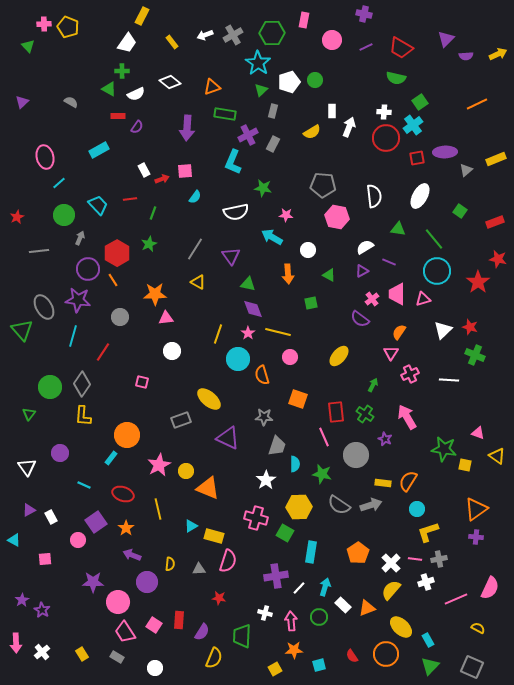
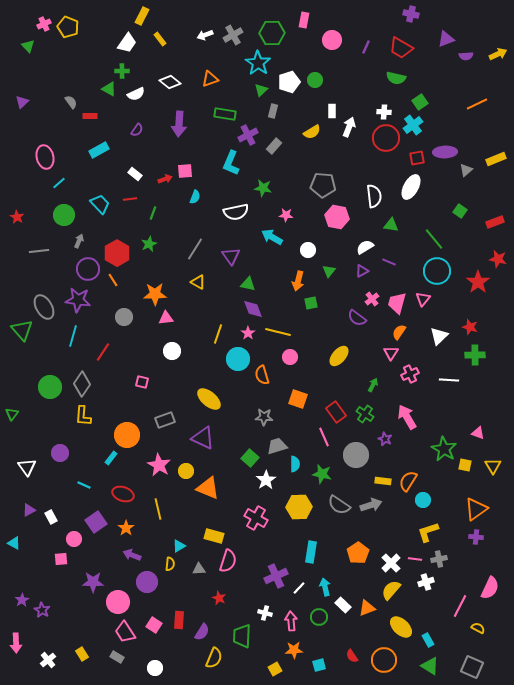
purple cross at (364, 14): moved 47 px right
pink cross at (44, 24): rotated 24 degrees counterclockwise
purple triangle at (446, 39): rotated 24 degrees clockwise
yellow rectangle at (172, 42): moved 12 px left, 3 px up
purple line at (366, 47): rotated 40 degrees counterclockwise
orange triangle at (212, 87): moved 2 px left, 8 px up
gray semicircle at (71, 102): rotated 24 degrees clockwise
red rectangle at (118, 116): moved 28 px left
purple semicircle at (137, 127): moved 3 px down
purple arrow at (187, 128): moved 8 px left, 4 px up
gray rectangle at (273, 144): moved 1 px right, 2 px down; rotated 14 degrees clockwise
cyan L-shape at (233, 162): moved 2 px left, 1 px down
white rectangle at (144, 170): moved 9 px left, 4 px down; rotated 24 degrees counterclockwise
red arrow at (162, 179): moved 3 px right
white ellipse at (420, 196): moved 9 px left, 9 px up
cyan semicircle at (195, 197): rotated 16 degrees counterclockwise
cyan trapezoid at (98, 205): moved 2 px right, 1 px up
red star at (17, 217): rotated 16 degrees counterclockwise
green triangle at (398, 229): moved 7 px left, 4 px up
gray arrow at (80, 238): moved 1 px left, 3 px down
orange arrow at (288, 274): moved 10 px right, 7 px down; rotated 18 degrees clockwise
green triangle at (329, 275): moved 4 px up; rotated 40 degrees clockwise
pink trapezoid at (397, 294): moved 9 px down; rotated 15 degrees clockwise
pink triangle at (423, 299): rotated 35 degrees counterclockwise
gray circle at (120, 317): moved 4 px right
purple semicircle at (360, 319): moved 3 px left, 1 px up
white triangle at (443, 330): moved 4 px left, 6 px down
green cross at (475, 355): rotated 24 degrees counterclockwise
red rectangle at (336, 412): rotated 30 degrees counterclockwise
green triangle at (29, 414): moved 17 px left
gray rectangle at (181, 420): moved 16 px left
purple triangle at (228, 438): moved 25 px left
gray trapezoid at (277, 446): rotated 125 degrees counterclockwise
green star at (444, 449): rotated 20 degrees clockwise
yellow triangle at (497, 456): moved 4 px left, 10 px down; rotated 24 degrees clockwise
pink star at (159, 465): rotated 15 degrees counterclockwise
yellow rectangle at (383, 483): moved 2 px up
cyan circle at (417, 509): moved 6 px right, 9 px up
pink cross at (256, 518): rotated 15 degrees clockwise
cyan triangle at (191, 526): moved 12 px left, 20 px down
green square at (285, 533): moved 35 px left, 75 px up; rotated 12 degrees clockwise
cyan triangle at (14, 540): moved 3 px down
pink circle at (78, 540): moved 4 px left, 1 px up
pink square at (45, 559): moved 16 px right
purple cross at (276, 576): rotated 15 degrees counterclockwise
cyan arrow at (325, 587): rotated 30 degrees counterclockwise
red star at (219, 598): rotated 16 degrees clockwise
pink line at (456, 599): moved 4 px right, 7 px down; rotated 40 degrees counterclockwise
white cross at (42, 652): moved 6 px right, 8 px down
orange circle at (386, 654): moved 2 px left, 6 px down
green triangle at (430, 666): rotated 42 degrees counterclockwise
